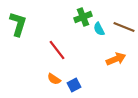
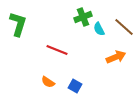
brown line: rotated 20 degrees clockwise
red line: rotated 30 degrees counterclockwise
orange arrow: moved 2 px up
orange semicircle: moved 6 px left, 3 px down
blue square: moved 1 px right, 1 px down; rotated 32 degrees counterclockwise
